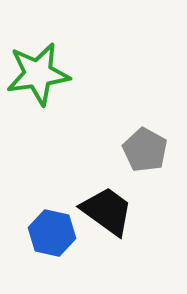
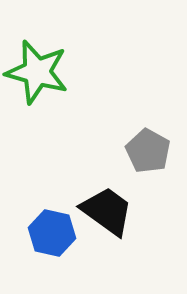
green star: moved 1 px left, 2 px up; rotated 24 degrees clockwise
gray pentagon: moved 3 px right, 1 px down
